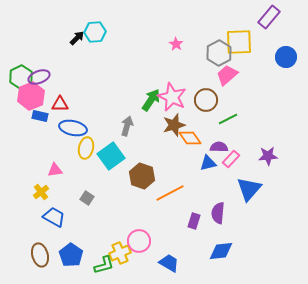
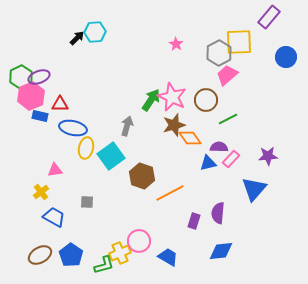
blue triangle at (249, 189): moved 5 px right
gray square at (87, 198): moved 4 px down; rotated 32 degrees counterclockwise
brown ellipse at (40, 255): rotated 75 degrees clockwise
blue trapezoid at (169, 263): moved 1 px left, 6 px up
